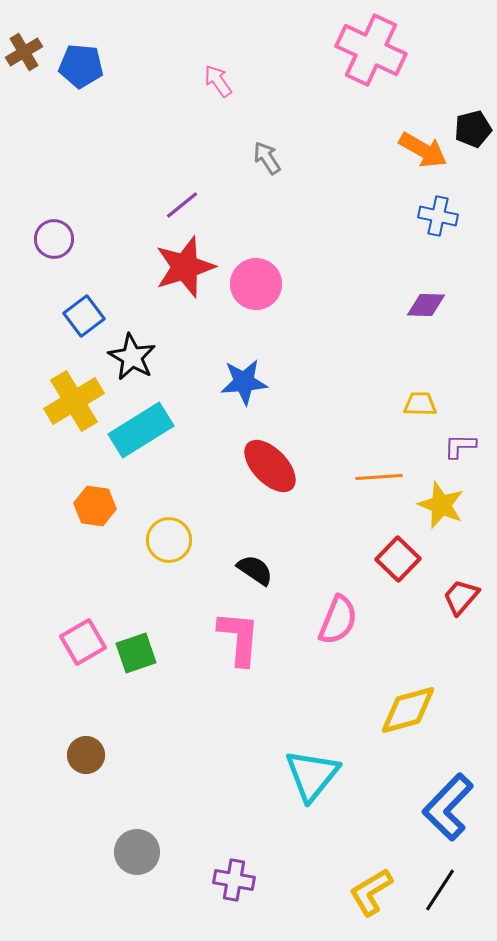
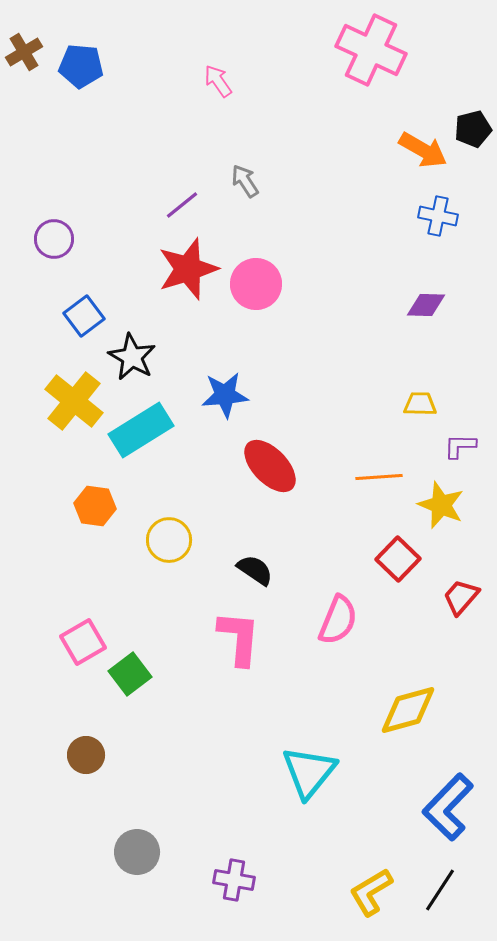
gray arrow: moved 22 px left, 23 px down
red star: moved 3 px right, 2 px down
blue star: moved 19 px left, 13 px down
yellow cross: rotated 20 degrees counterclockwise
green square: moved 6 px left, 21 px down; rotated 18 degrees counterclockwise
cyan triangle: moved 3 px left, 3 px up
